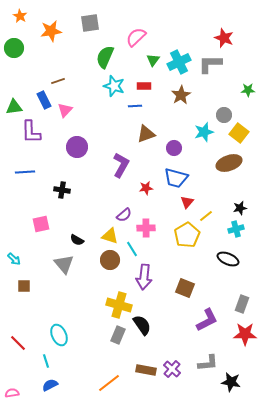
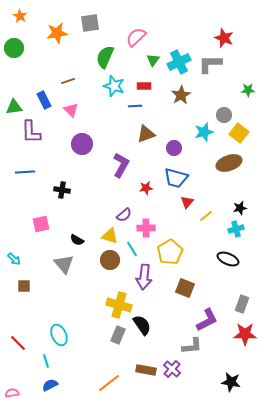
orange star at (51, 31): moved 6 px right, 2 px down
brown line at (58, 81): moved 10 px right
pink triangle at (65, 110): moved 6 px right; rotated 28 degrees counterclockwise
purple circle at (77, 147): moved 5 px right, 3 px up
yellow pentagon at (187, 235): moved 17 px left, 17 px down
gray L-shape at (208, 363): moved 16 px left, 17 px up
